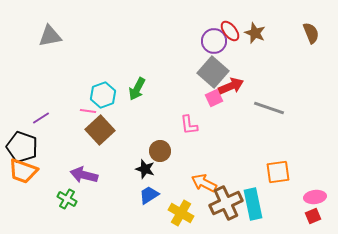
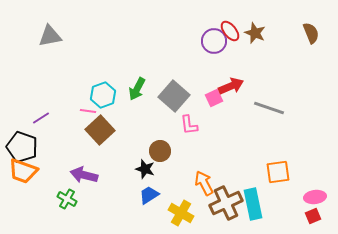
gray square: moved 39 px left, 24 px down
orange arrow: rotated 35 degrees clockwise
